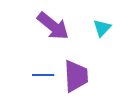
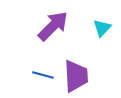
purple arrow: rotated 84 degrees counterclockwise
blue line: rotated 15 degrees clockwise
